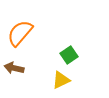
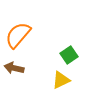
orange semicircle: moved 2 px left, 2 px down
